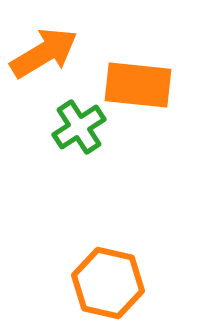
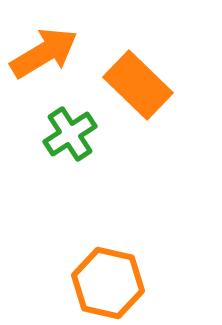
orange rectangle: rotated 38 degrees clockwise
green cross: moved 9 px left, 7 px down
